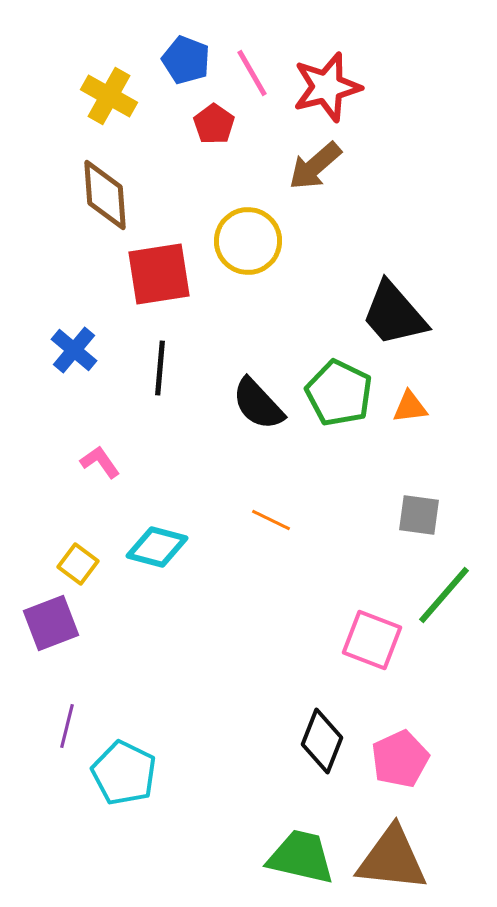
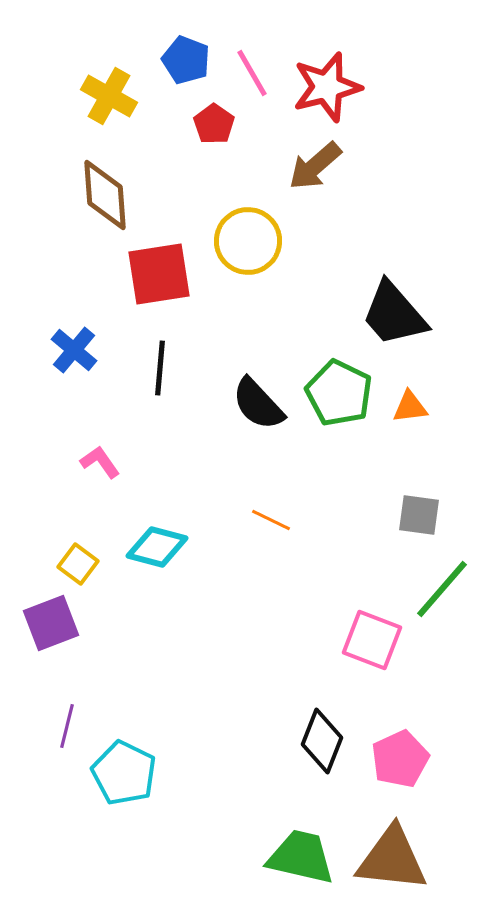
green line: moved 2 px left, 6 px up
